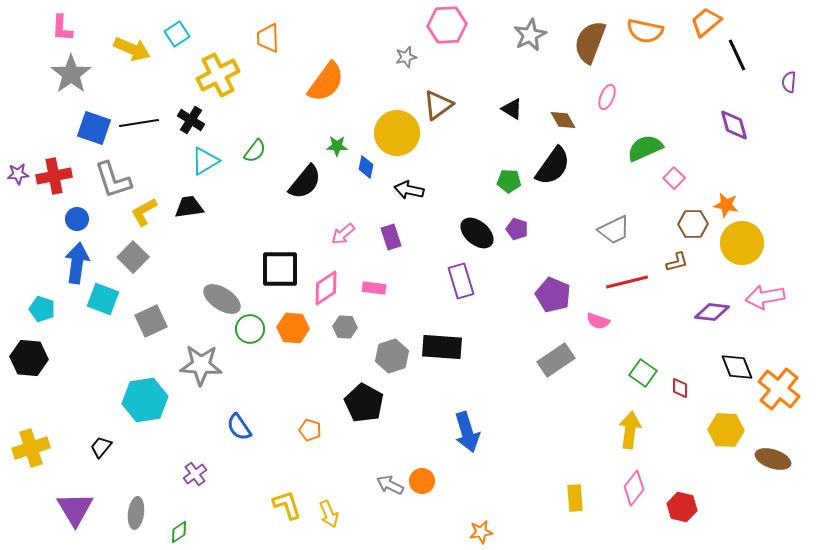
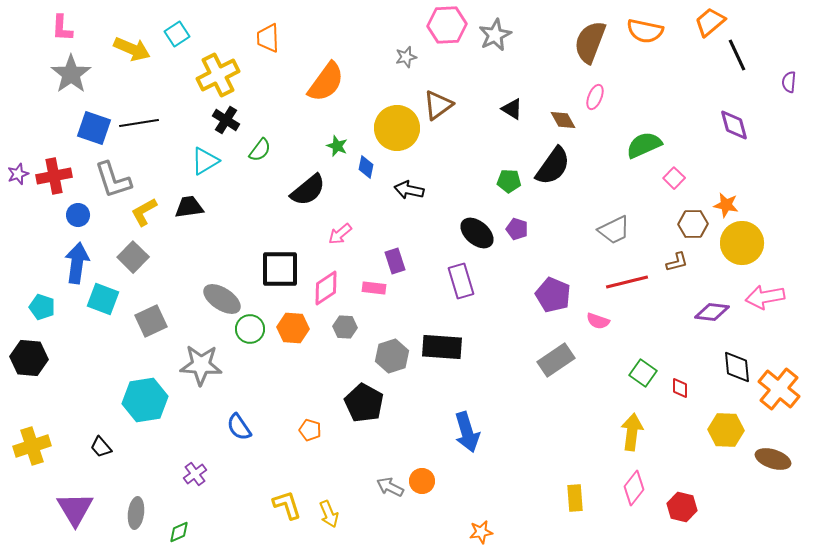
orange trapezoid at (706, 22): moved 4 px right
gray star at (530, 35): moved 35 px left
pink ellipse at (607, 97): moved 12 px left
black cross at (191, 120): moved 35 px right
yellow circle at (397, 133): moved 5 px up
green star at (337, 146): rotated 20 degrees clockwise
green semicircle at (645, 148): moved 1 px left, 3 px up
green semicircle at (255, 151): moved 5 px right, 1 px up
purple star at (18, 174): rotated 15 degrees counterclockwise
black semicircle at (305, 182): moved 3 px right, 8 px down; rotated 12 degrees clockwise
blue circle at (77, 219): moved 1 px right, 4 px up
pink arrow at (343, 234): moved 3 px left
purple rectangle at (391, 237): moved 4 px right, 24 px down
cyan pentagon at (42, 309): moved 2 px up
black diamond at (737, 367): rotated 16 degrees clockwise
yellow arrow at (630, 430): moved 2 px right, 2 px down
black trapezoid at (101, 447): rotated 80 degrees counterclockwise
yellow cross at (31, 448): moved 1 px right, 2 px up
gray arrow at (390, 485): moved 2 px down
green diamond at (179, 532): rotated 10 degrees clockwise
